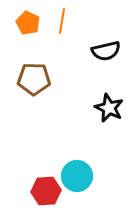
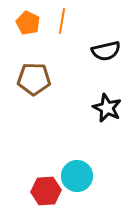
black star: moved 2 px left
